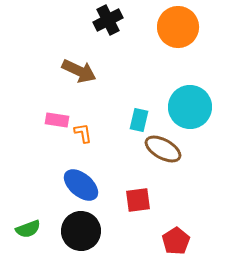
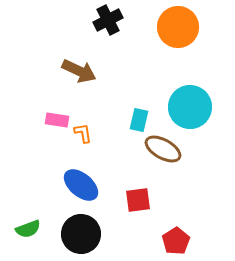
black circle: moved 3 px down
